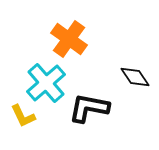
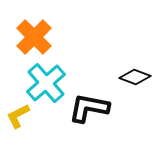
orange cross: moved 35 px left, 2 px up; rotated 9 degrees clockwise
black diamond: rotated 36 degrees counterclockwise
yellow L-shape: moved 5 px left; rotated 88 degrees clockwise
